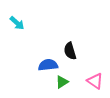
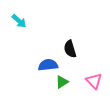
cyan arrow: moved 2 px right, 2 px up
black semicircle: moved 2 px up
pink triangle: moved 1 px left; rotated 12 degrees clockwise
